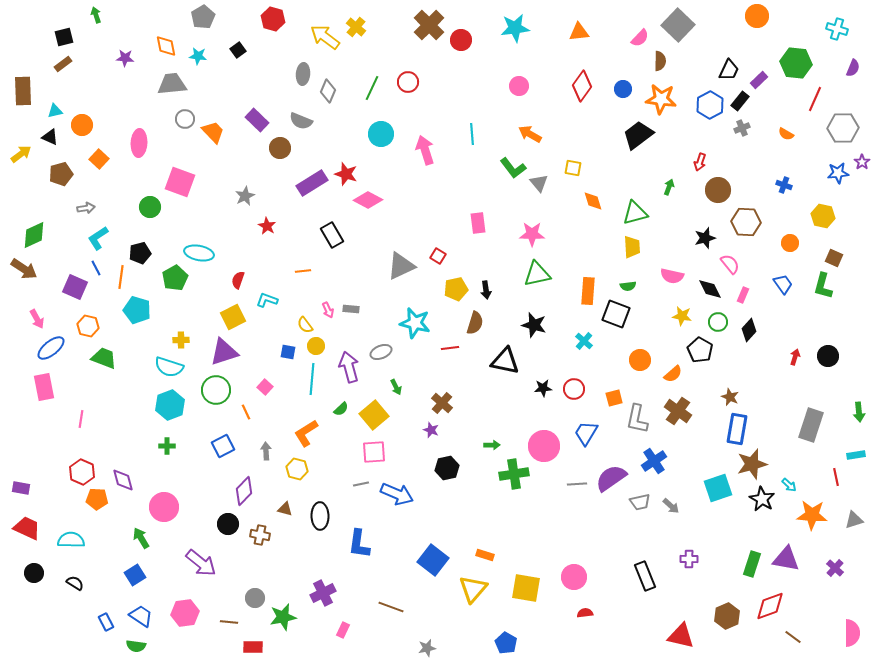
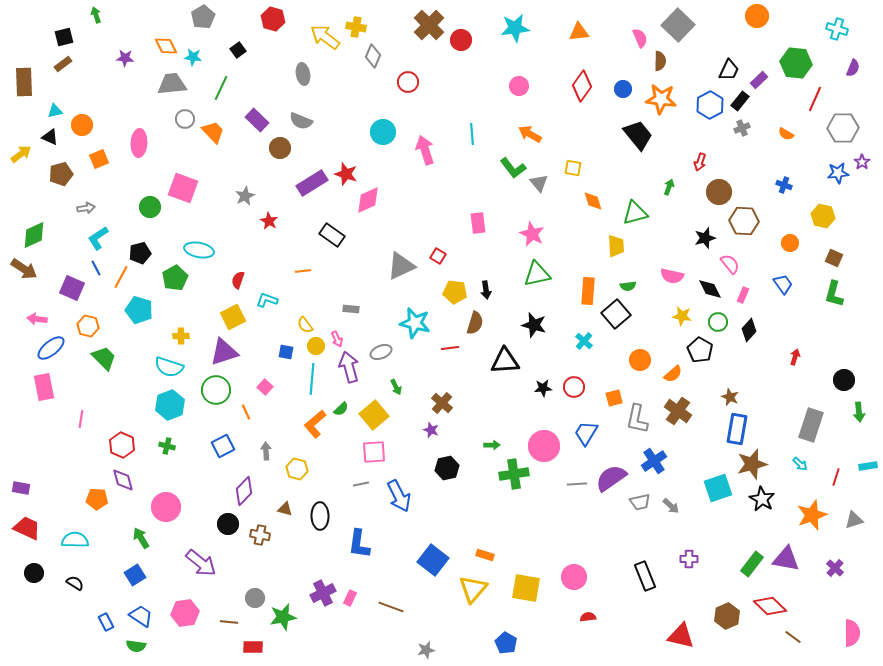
yellow cross at (356, 27): rotated 30 degrees counterclockwise
pink semicircle at (640, 38): rotated 66 degrees counterclockwise
orange diamond at (166, 46): rotated 15 degrees counterclockwise
cyan star at (198, 56): moved 5 px left, 1 px down
gray ellipse at (303, 74): rotated 15 degrees counterclockwise
green line at (372, 88): moved 151 px left
brown rectangle at (23, 91): moved 1 px right, 9 px up
gray diamond at (328, 91): moved 45 px right, 35 px up
cyan circle at (381, 134): moved 2 px right, 2 px up
black trapezoid at (638, 135): rotated 88 degrees clockwise
orange square at (99, 159): rotated 24 degrees clockwise
pink square at (180, 182): moved 3 px right, 6 px down
brown circle at (718, 190): moved 1 px right, 2 px down
pink diamond at (368, 200): rotated 52 degrees counterclockwise
brown hexagon at (746, 222): moved 2 px left, 1 px up
red star at (267, 226): moved 2 px right, 5 px up
pink star at (532, 234): rotated 25 degrees clockwise
black rectangle at (332, 235): rotated 25 degrees counterclockwise
yellow trapezoid at (632, 247): moved 16 px left, 1 px up
cyan ellipse at (199, 253): moved 3 px up
orange line at (121, 277): rotated 20 degrees clockwise
green L-shape at (823, 286): moved 11 px right, 8 px down
purple square at (75, 287): moved 3 px left, 1 px down
yellow pentagon at (456, 289): moved 1 px left, 3 px down; rotated 20 degrees clockwise
cyan pentagon at (137, 310): moved 2 px right
pink arrow at (328, 310): moved 9 px right, 29 px down
black square at (616, 314): rotated 28 degrees clockwise
pink arrow at (37, 319): rotated 126 degrees clockwise
yellow cross at (181, 340): moved 4 px up
blue square at (288, 352): moved 2 px left
black circle at (828, 356): moved 16 px right, 24 px down
green trapezoid at (104, 358): rotated 24 degrees clockwise
black triangle at (505, 361): rotated 16 degrees counterclockwise
red circle at (574, 389): moved 2 px up
orange L-shape at (306, 433): moved 9 px right, 9 px up; rotated 8 degrees counterclockwise
green cross at (167, 446): rotated 14 degrees clockwise
cyan rectangle at (856, 455): moved 12 px right, 11 px down
red hexagon at (82, 472): moved 40 px right, 27 px up
red line at (836, 477): rotated 30 degrees clockwise
cyan arrow at (789, 485): moved 11 px right, 21 px up
blue arrow at (397, 494): moved 2 px right, 2 px down; rotated 40 degrees clockwise
pink circle at (164, 507): moved 2 px right
orange star at (812, 515): rotated 24 degrees counterclockwise
cyan semicircle at (71, 540): moved 4 px right
green rectangle at (752, 564): rotated 20 degrees clockwise
red diamond at (770, 606): rotated 64 degrees clockwise
red semicircle at (585, 613): moved 3 px right, 4 px down
pink rectangle at (343, 630): moved 7 px right, 32 px up
gray star at (427, 648): moved 1 px left, 2 px down
